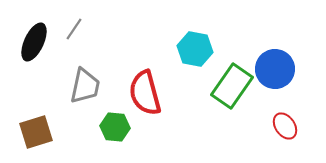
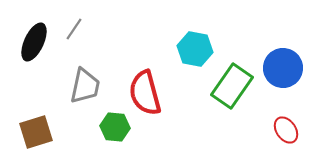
blue circle: moved 8 px right, 1 px up
red ellipse: moved 1 px right, 4 px down
